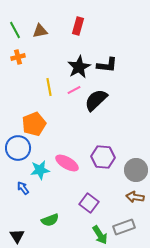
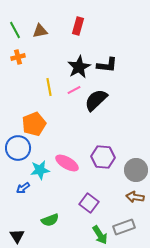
blue arrow: rotated 88 degrees counterclockwise
